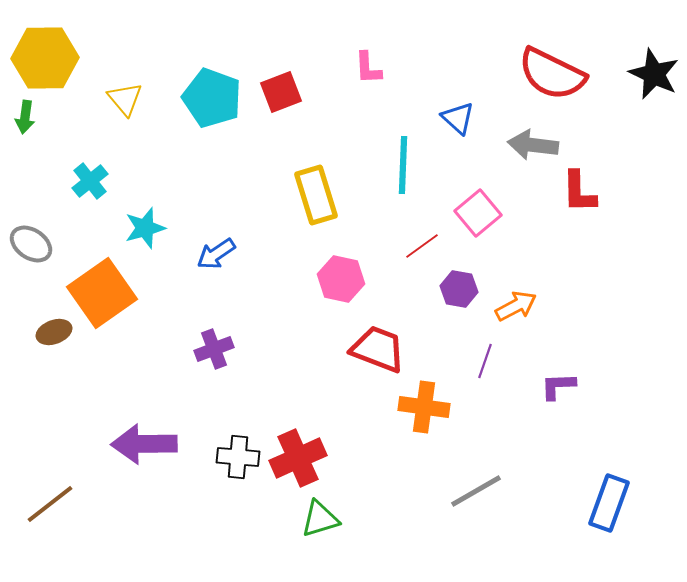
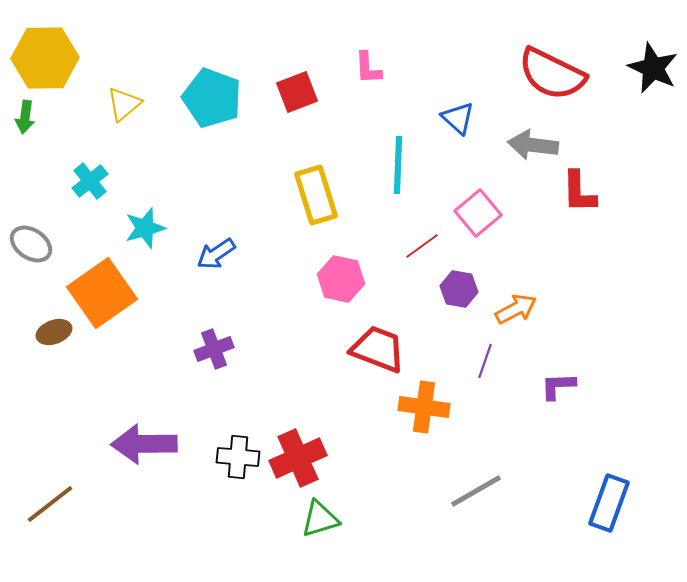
black star: moved 1 px left, 6 px up
red square: moved 16 px right
yellow triangle: moved 1 px left, 5 px down; rotated 30 degrees clockwise
cyan line: moved 5 px left
orange arrow: moved 3 px down
